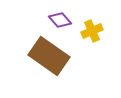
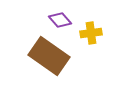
yellow cross: moved 1 px left, 2 px down; rotated 15 degrees clockwise
